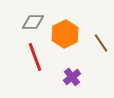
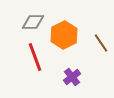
orange hexagon: moved 1 px left, 1 px down
